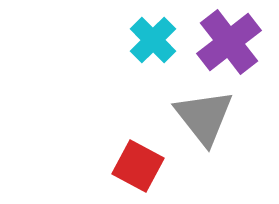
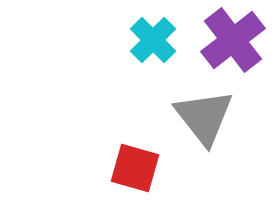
purple cross: moved 4 px right, 2 px up
red square: moved 3 px left, 2 px down; rotated 12 degrees counterclockwise
